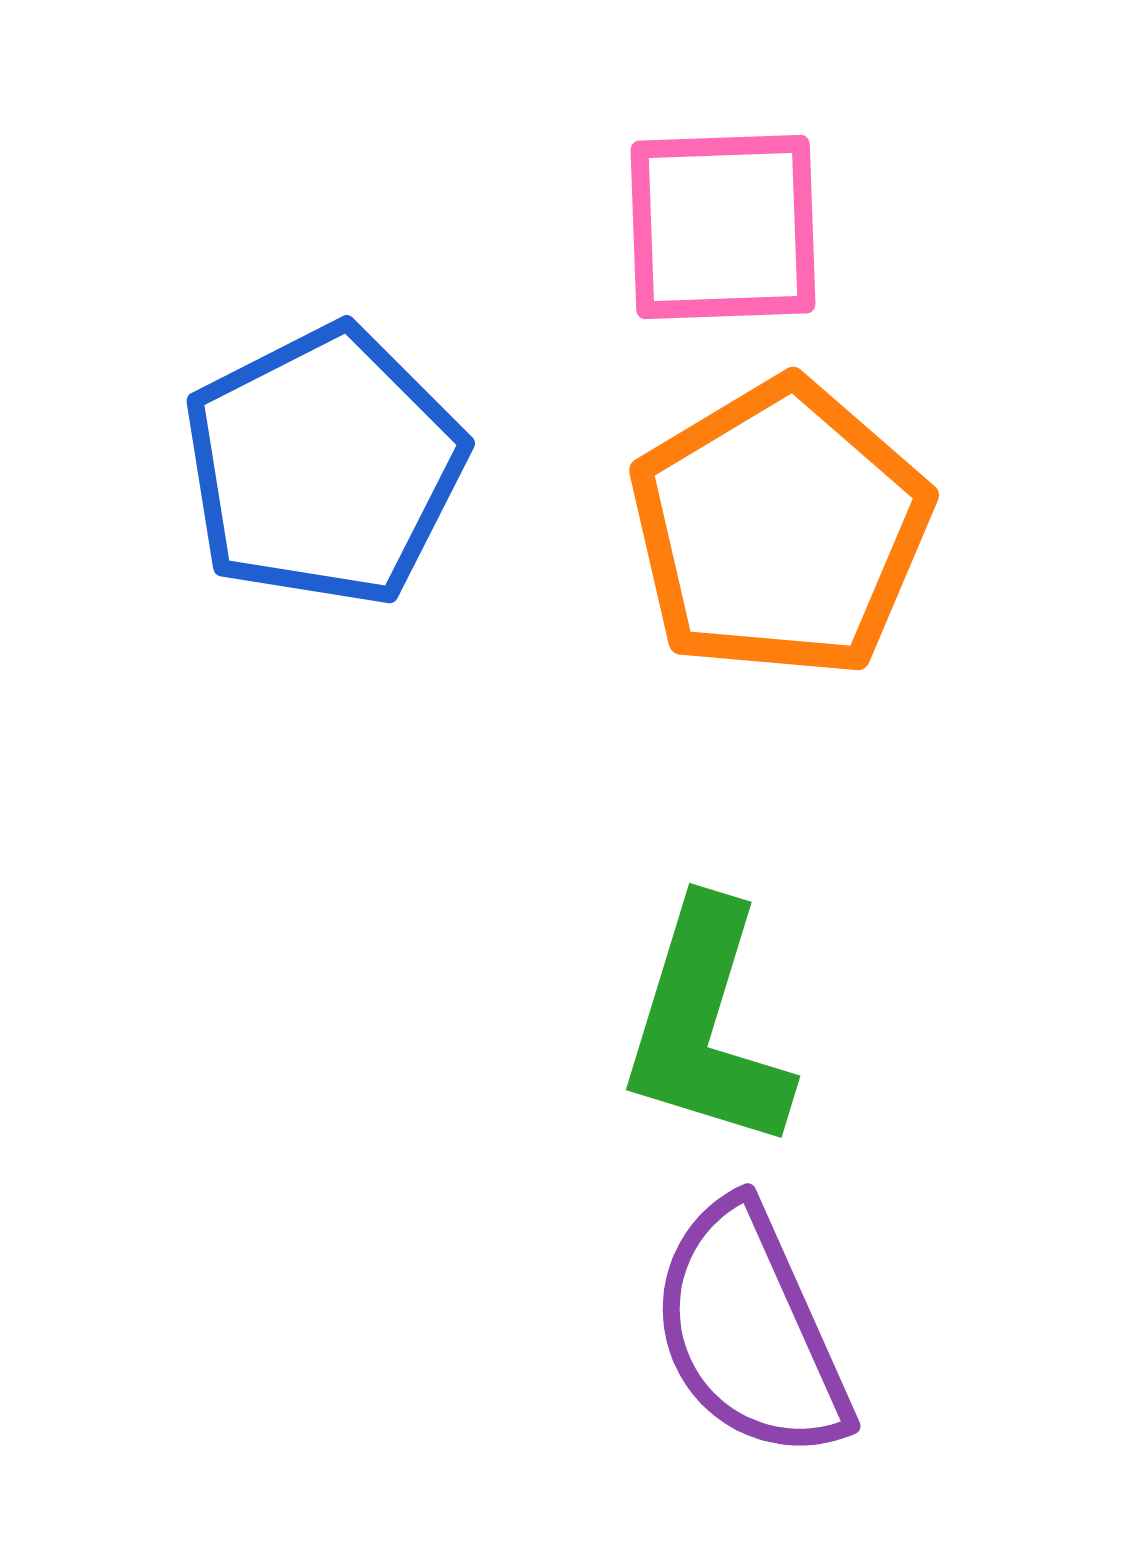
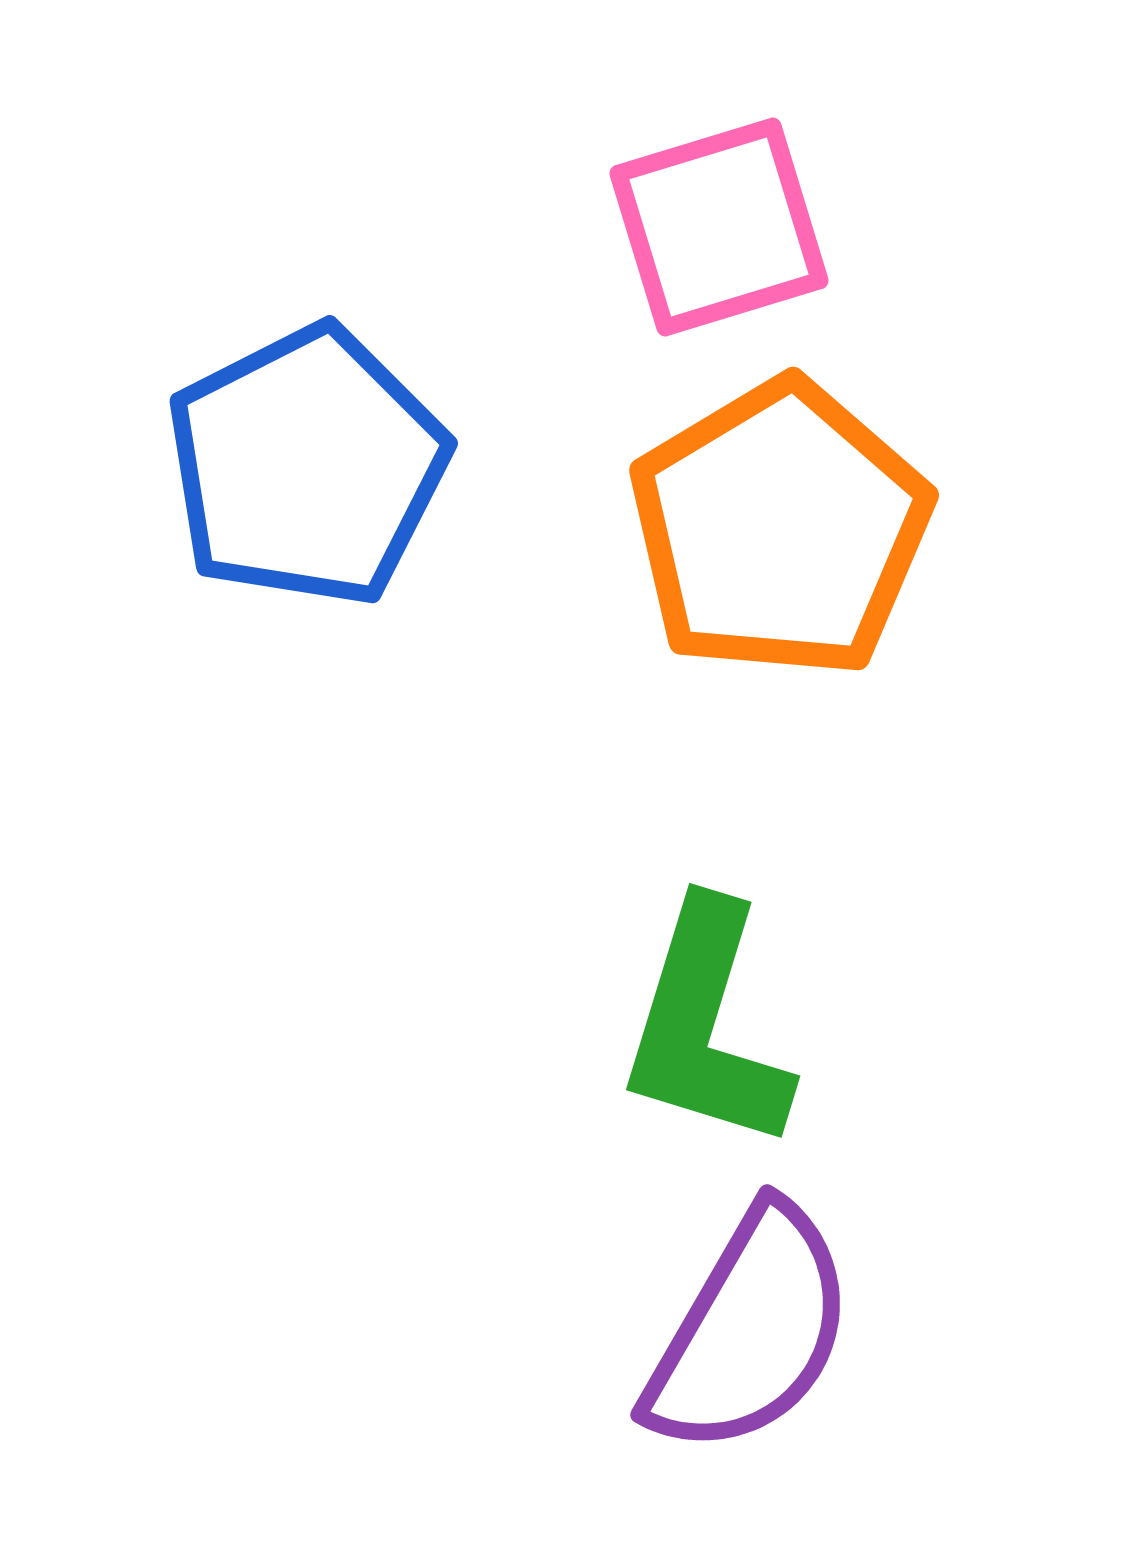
pink square: moved 4 px left; rotated 15 degrees counterclockwise
blue pentagon: moved 17 px left
purple semicircle: rotated 126 degrees counterclockwise
